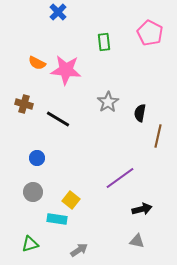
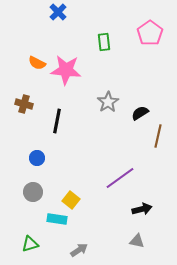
pink pentagon: rotated 10 degrees clockwise
black semicircle: rotated 48 degrees clockwise
black line: moved 1 px left, 2 px down; rotated 70 degrees clockwise
